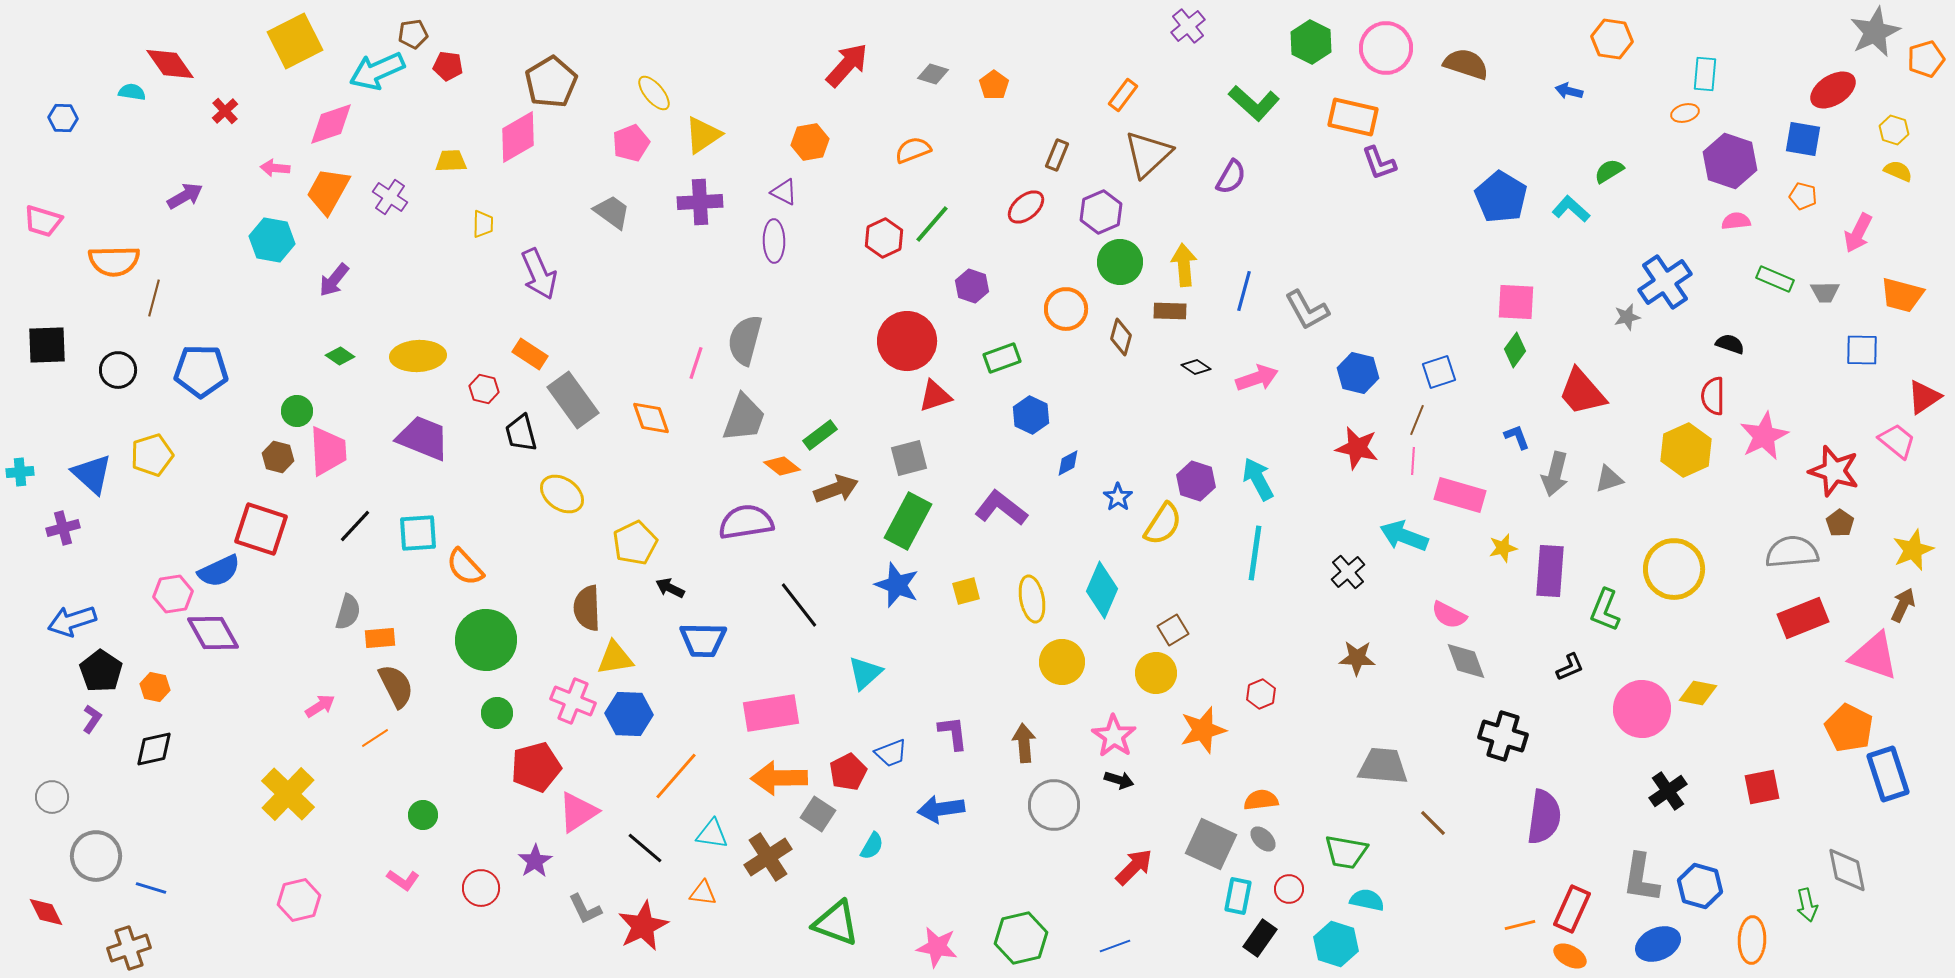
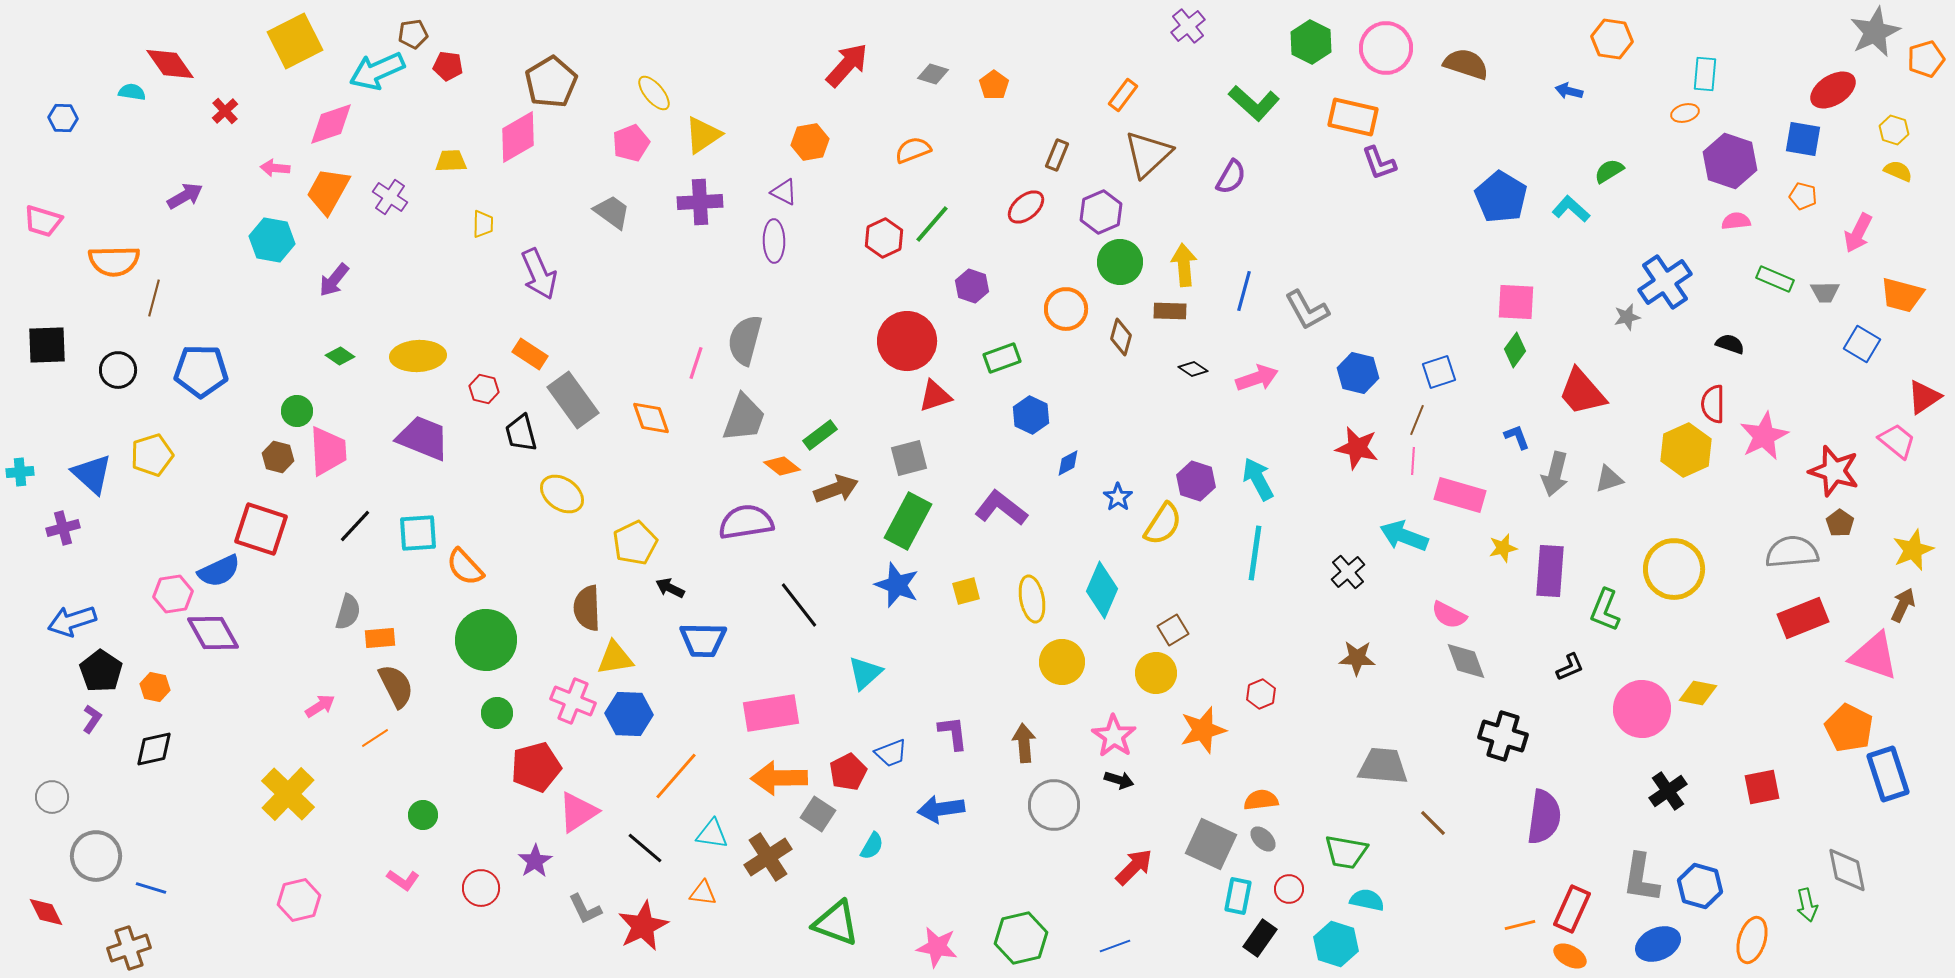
blue square at (1862, 350): moved 6 px up; rotated 30 degrees clockwise
black diamond at (1196, 367): moved 3 px left, 2 px down
red semicircle at (1713, 396): moved 8 px down
orange ellipse at (1752, 940): rotated 15 degrees clockwise
